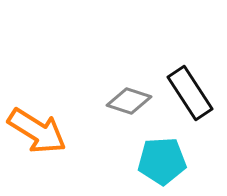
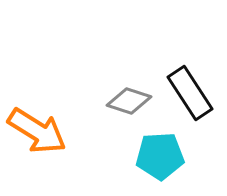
cyan pentagon: moved 2 px left, 5 px up
